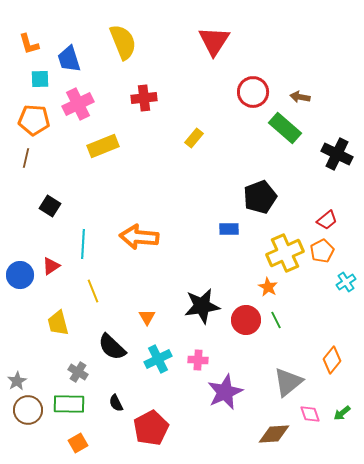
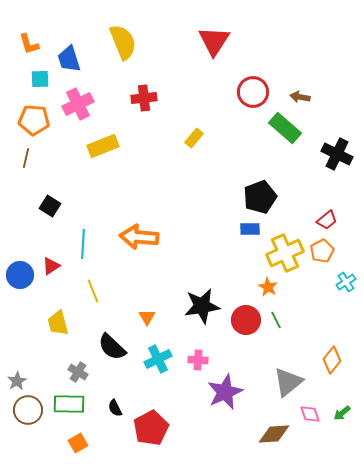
blue rectangle at (229, 229): moved 21 px right
black semicircle at (116, 403): moved 1 px left, 5 px down
